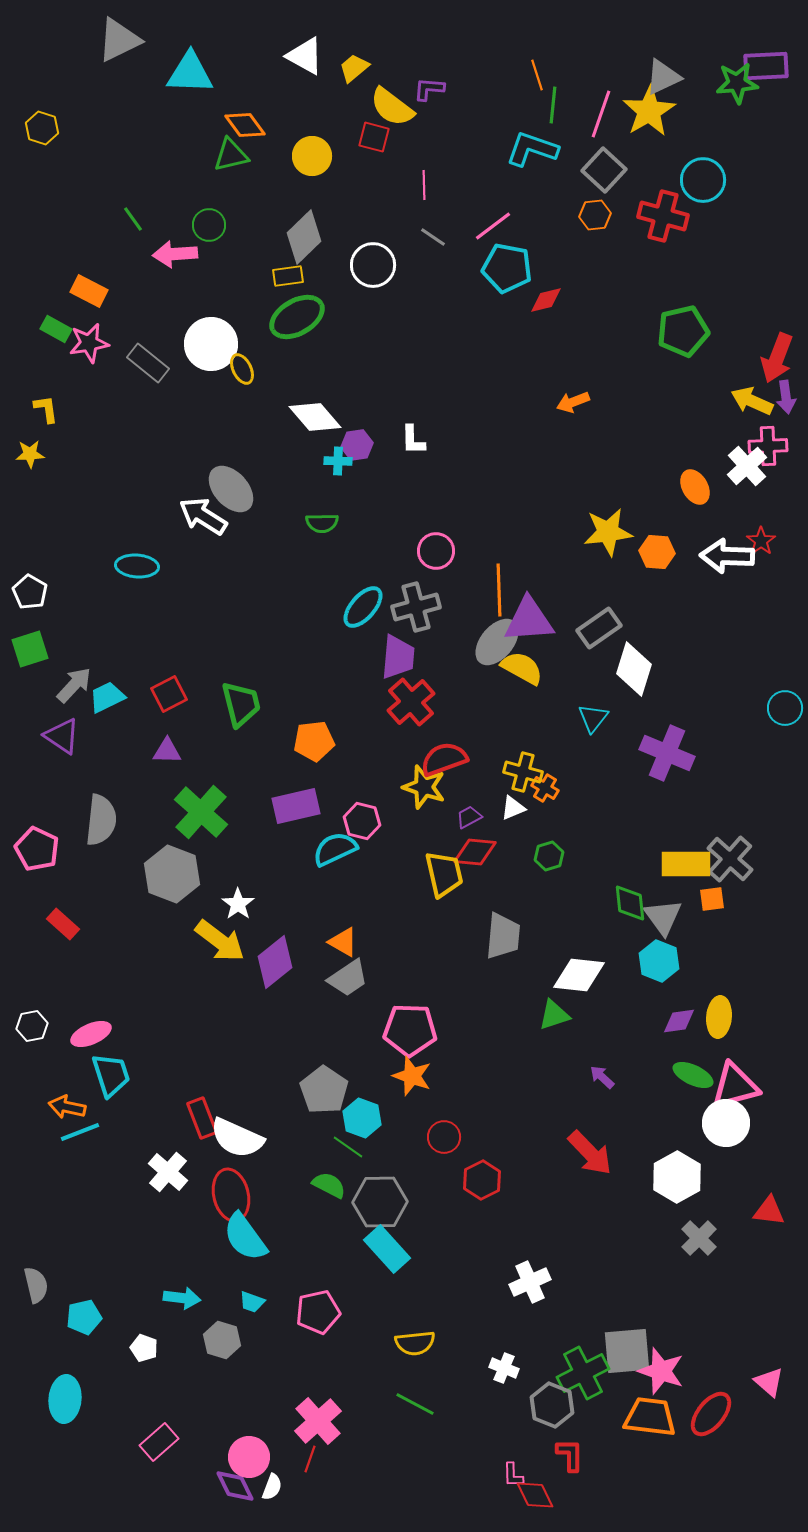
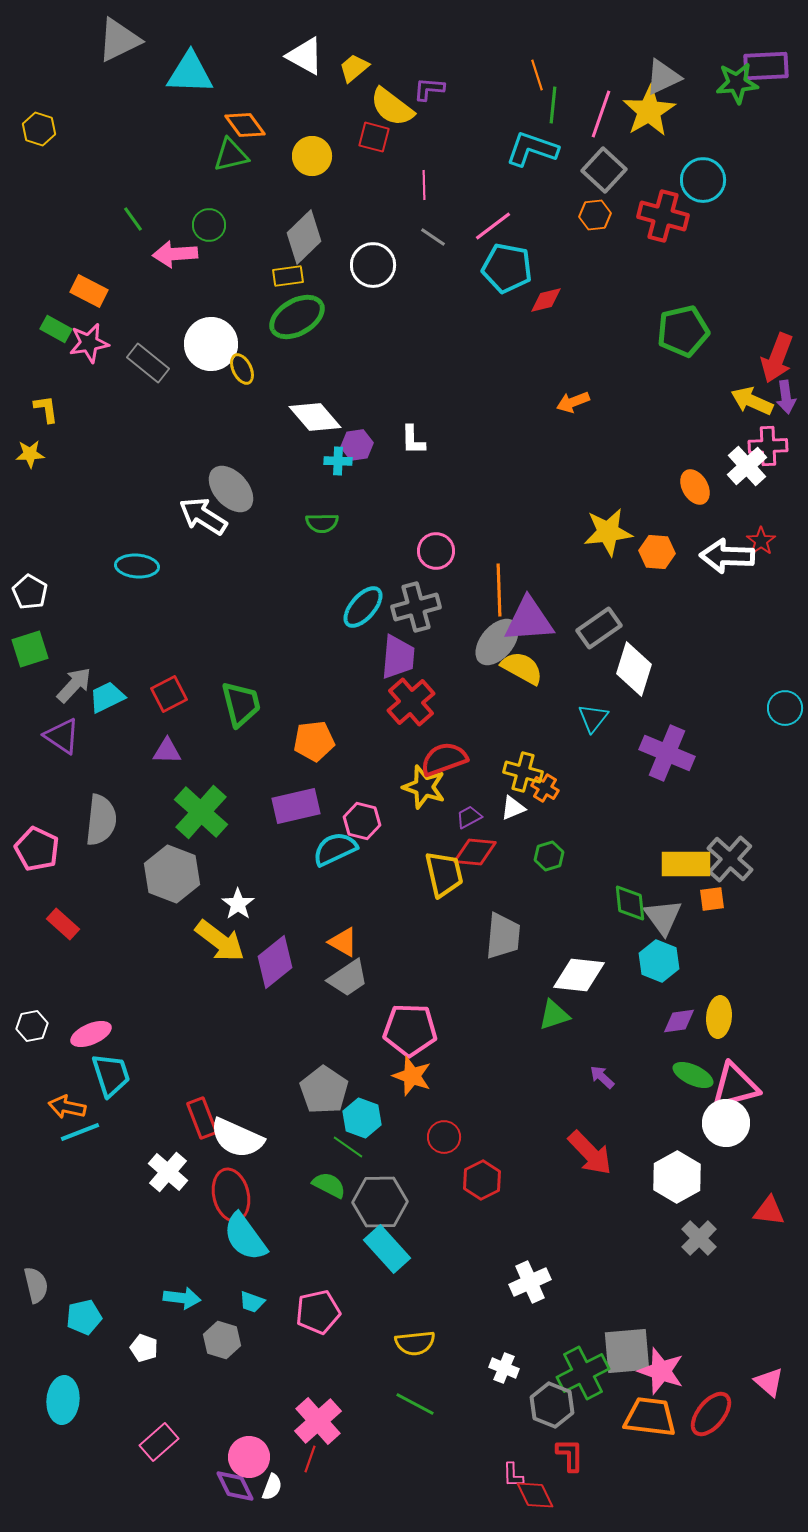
yellow hexagon at (42, 128): moved 3 px left, 1 px down
cyan ellipse at (65, 1399): moved 2 px left, 1 px down
